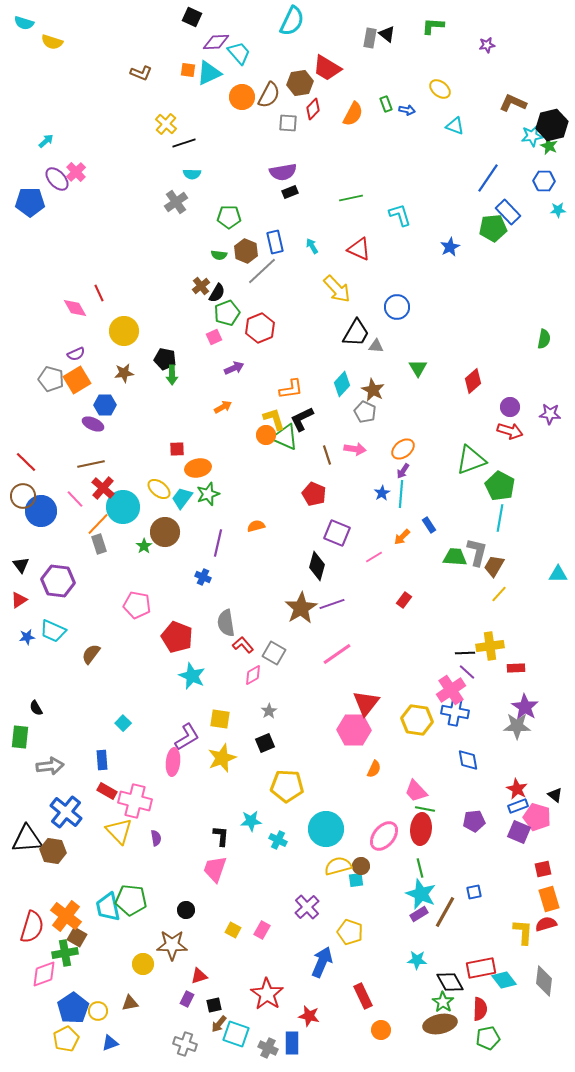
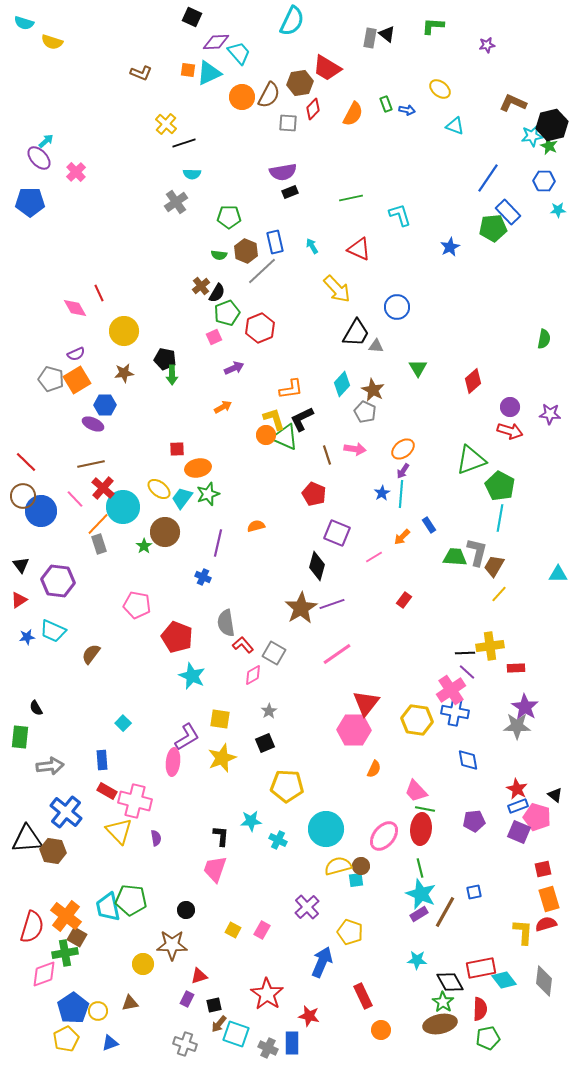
purple ellipse at (57, 179): moved 18 px left, 21 px up
